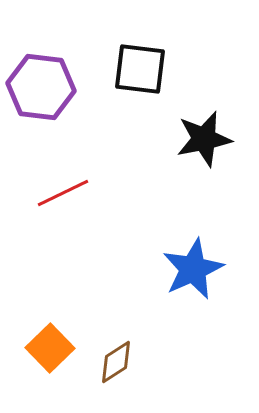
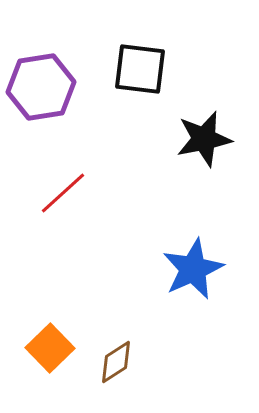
purple hexagon: rotated 16 degrees counterclockwise
red line: rotated 16 degrees counterclockwise
